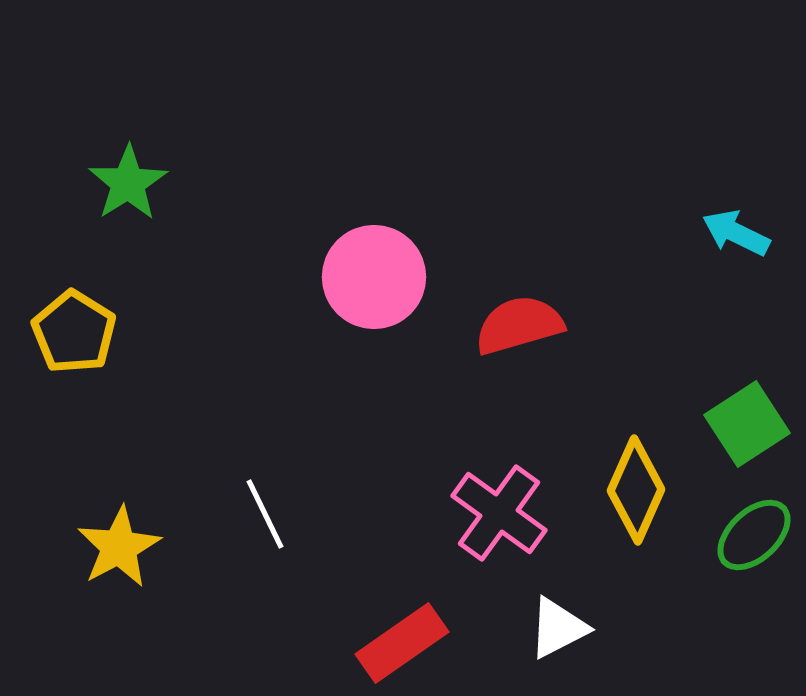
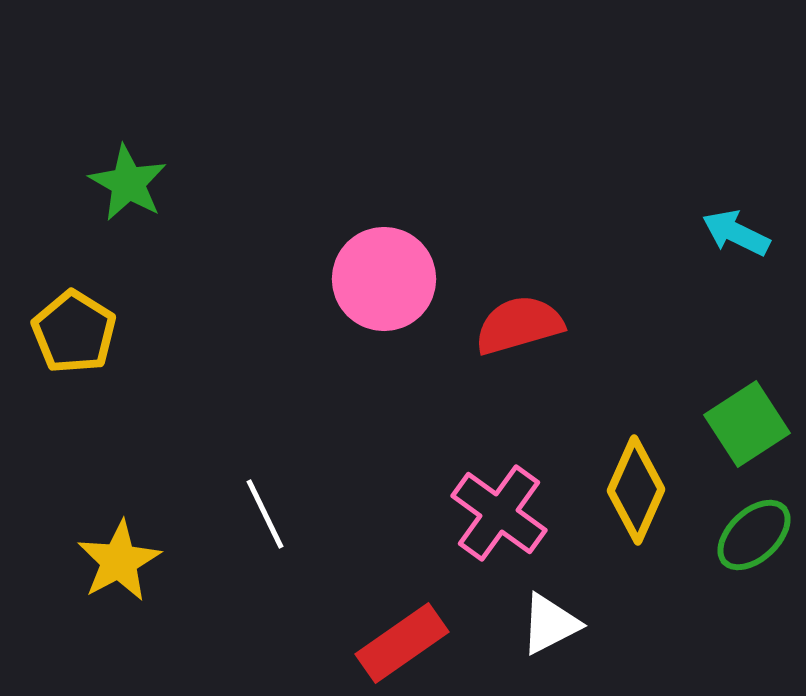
green star: rotated 10 degrees counterclockwise
pink circle: moved 10 px right, 2 px down
yellow star: moved 14 px down
white triangle: moved 8 px left, 4 px up
